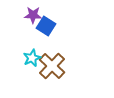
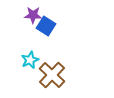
cyan star: moved 2 px left, 2 px down
brown cross: moved 9 px down
